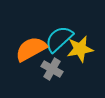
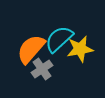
orange semicircle: rotated 20 degrees counterclockwise
gray cross: moved 10 px left; rotated 25 degrees clockwise
